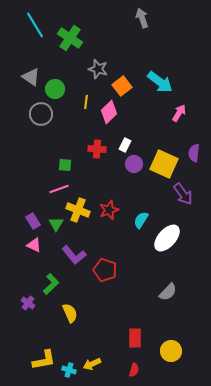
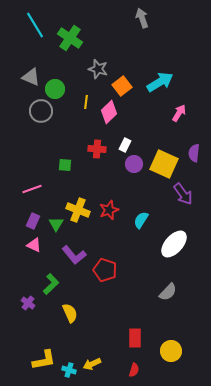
gray triangle: rotated 12 degrees counterclockwise
cyan arrow: rotated 68 degrees counterclockwise
gray circle: moved 3 px up
pink line: moved 27 px left
purple rectangle: rotated 56 degrees clockwise
white ellipse: moved 7 px right, 6 px down
